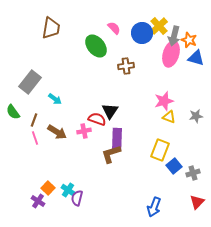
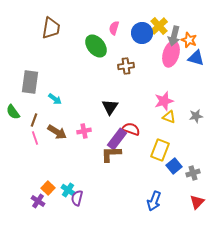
pink semicircle: rotated 120 degrees counterclockwise
gray rectangle: rotated 30 degrees counterclockwise
black triangle: moved 4 px up
red semicircle: moved 34 px right, 10 px down
purple rectangle: rotated 35 degrees clockwise
brown L-shape: rotated 15 degrees clockwise
blue arrow: moved 6 px up
